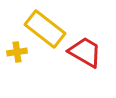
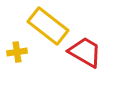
yellow rectangle: moved 3 px right, 3 px up
